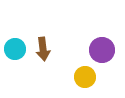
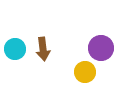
purple circle: moved 1 px left, 2 px up
yellow circle: moved 5 px up
